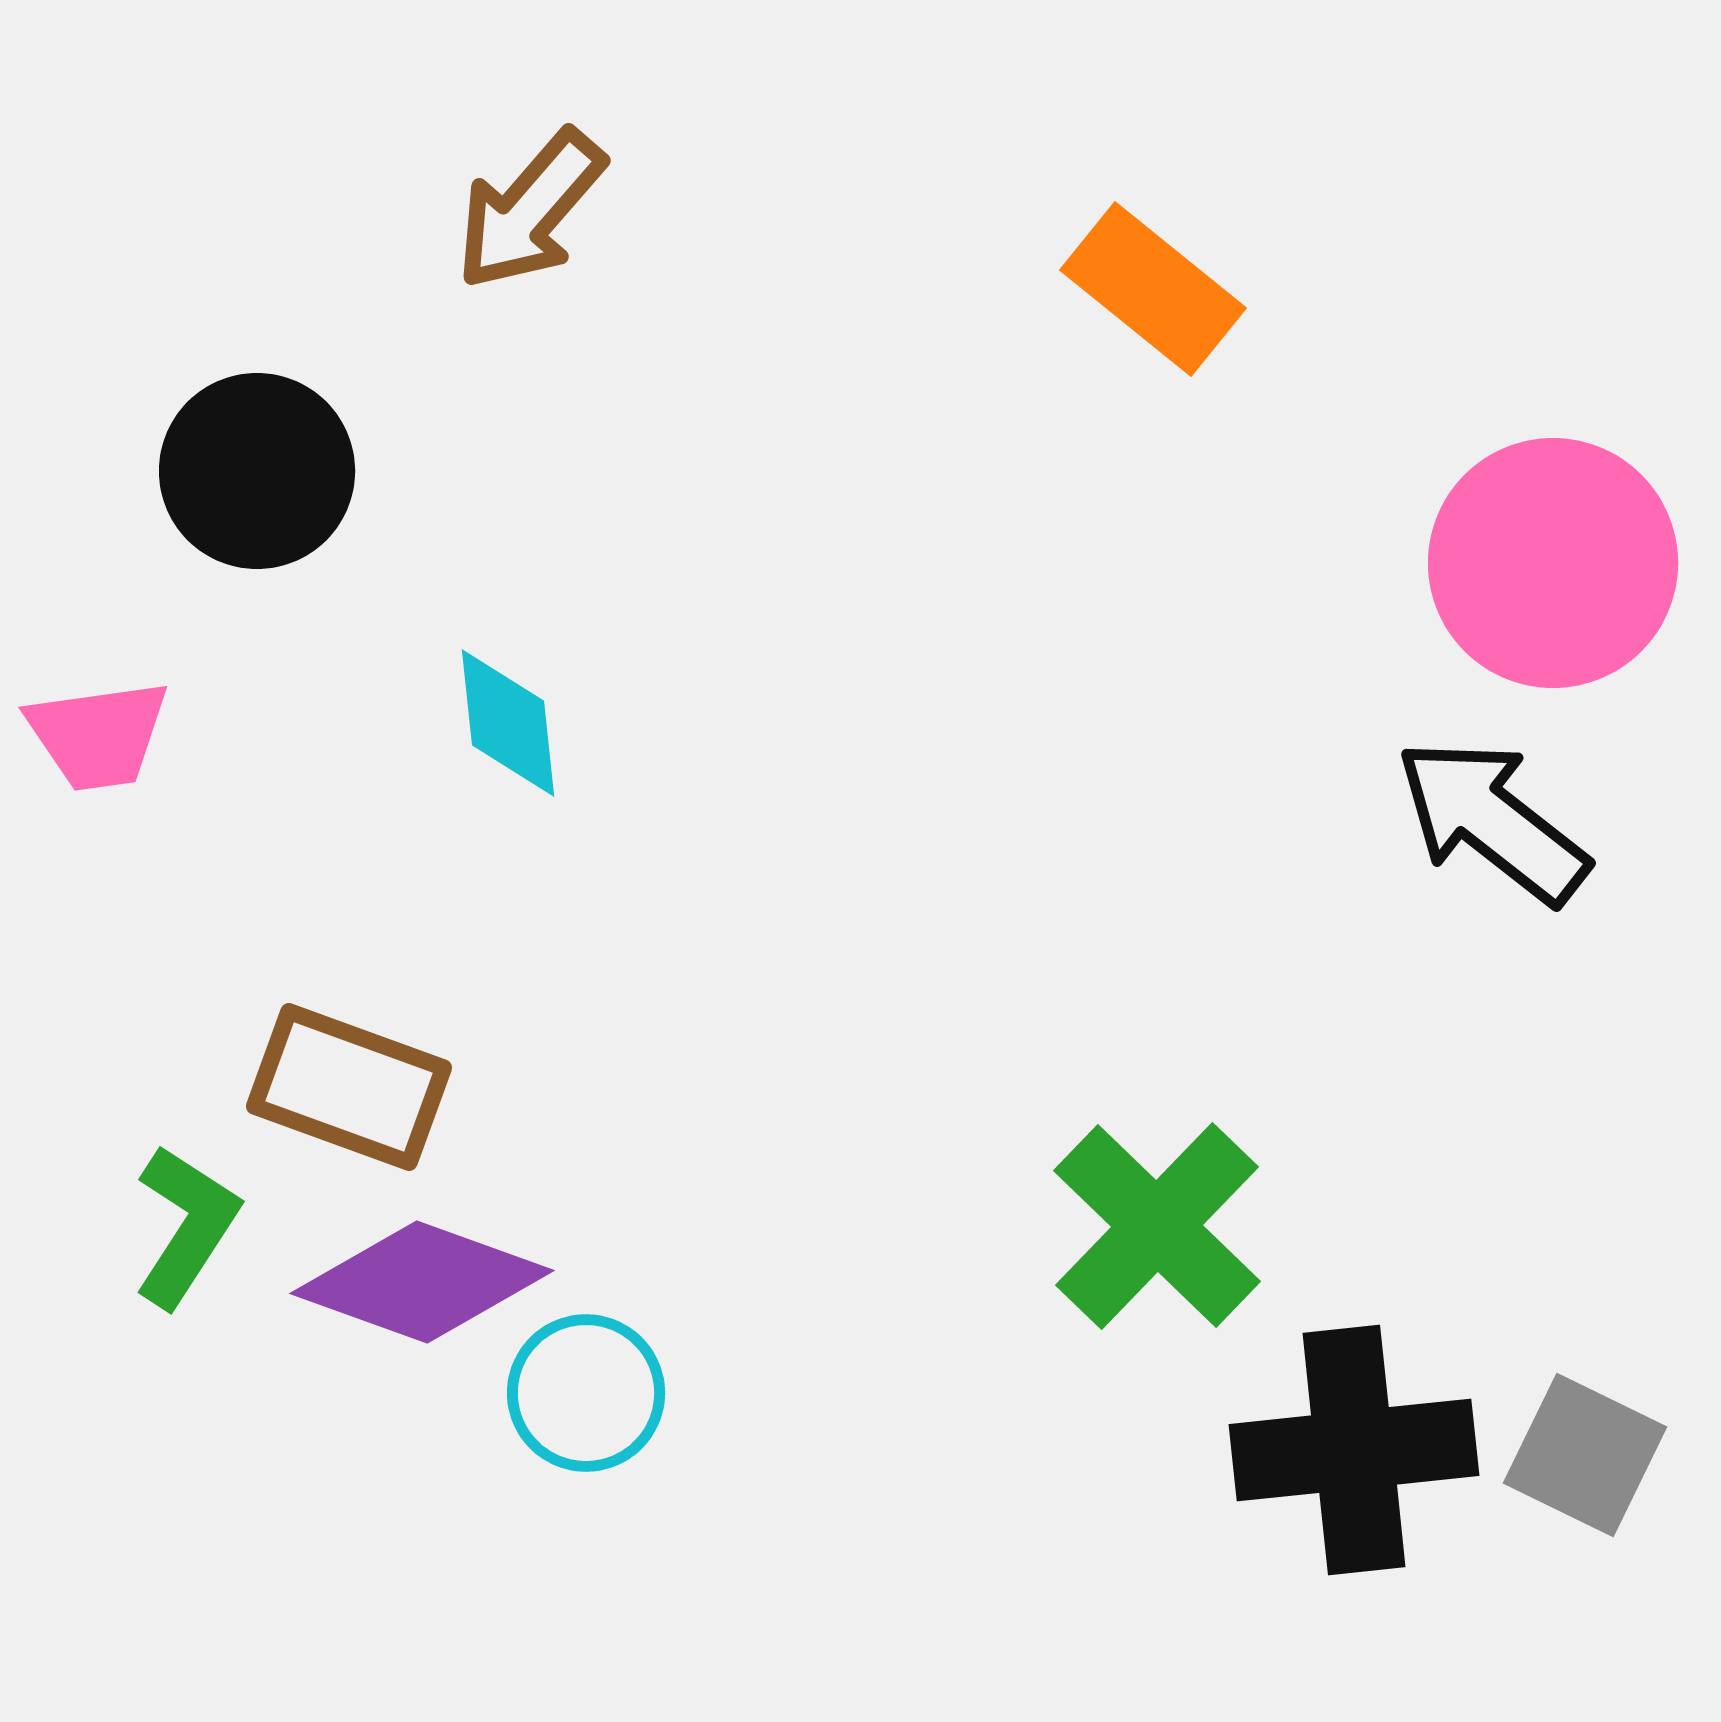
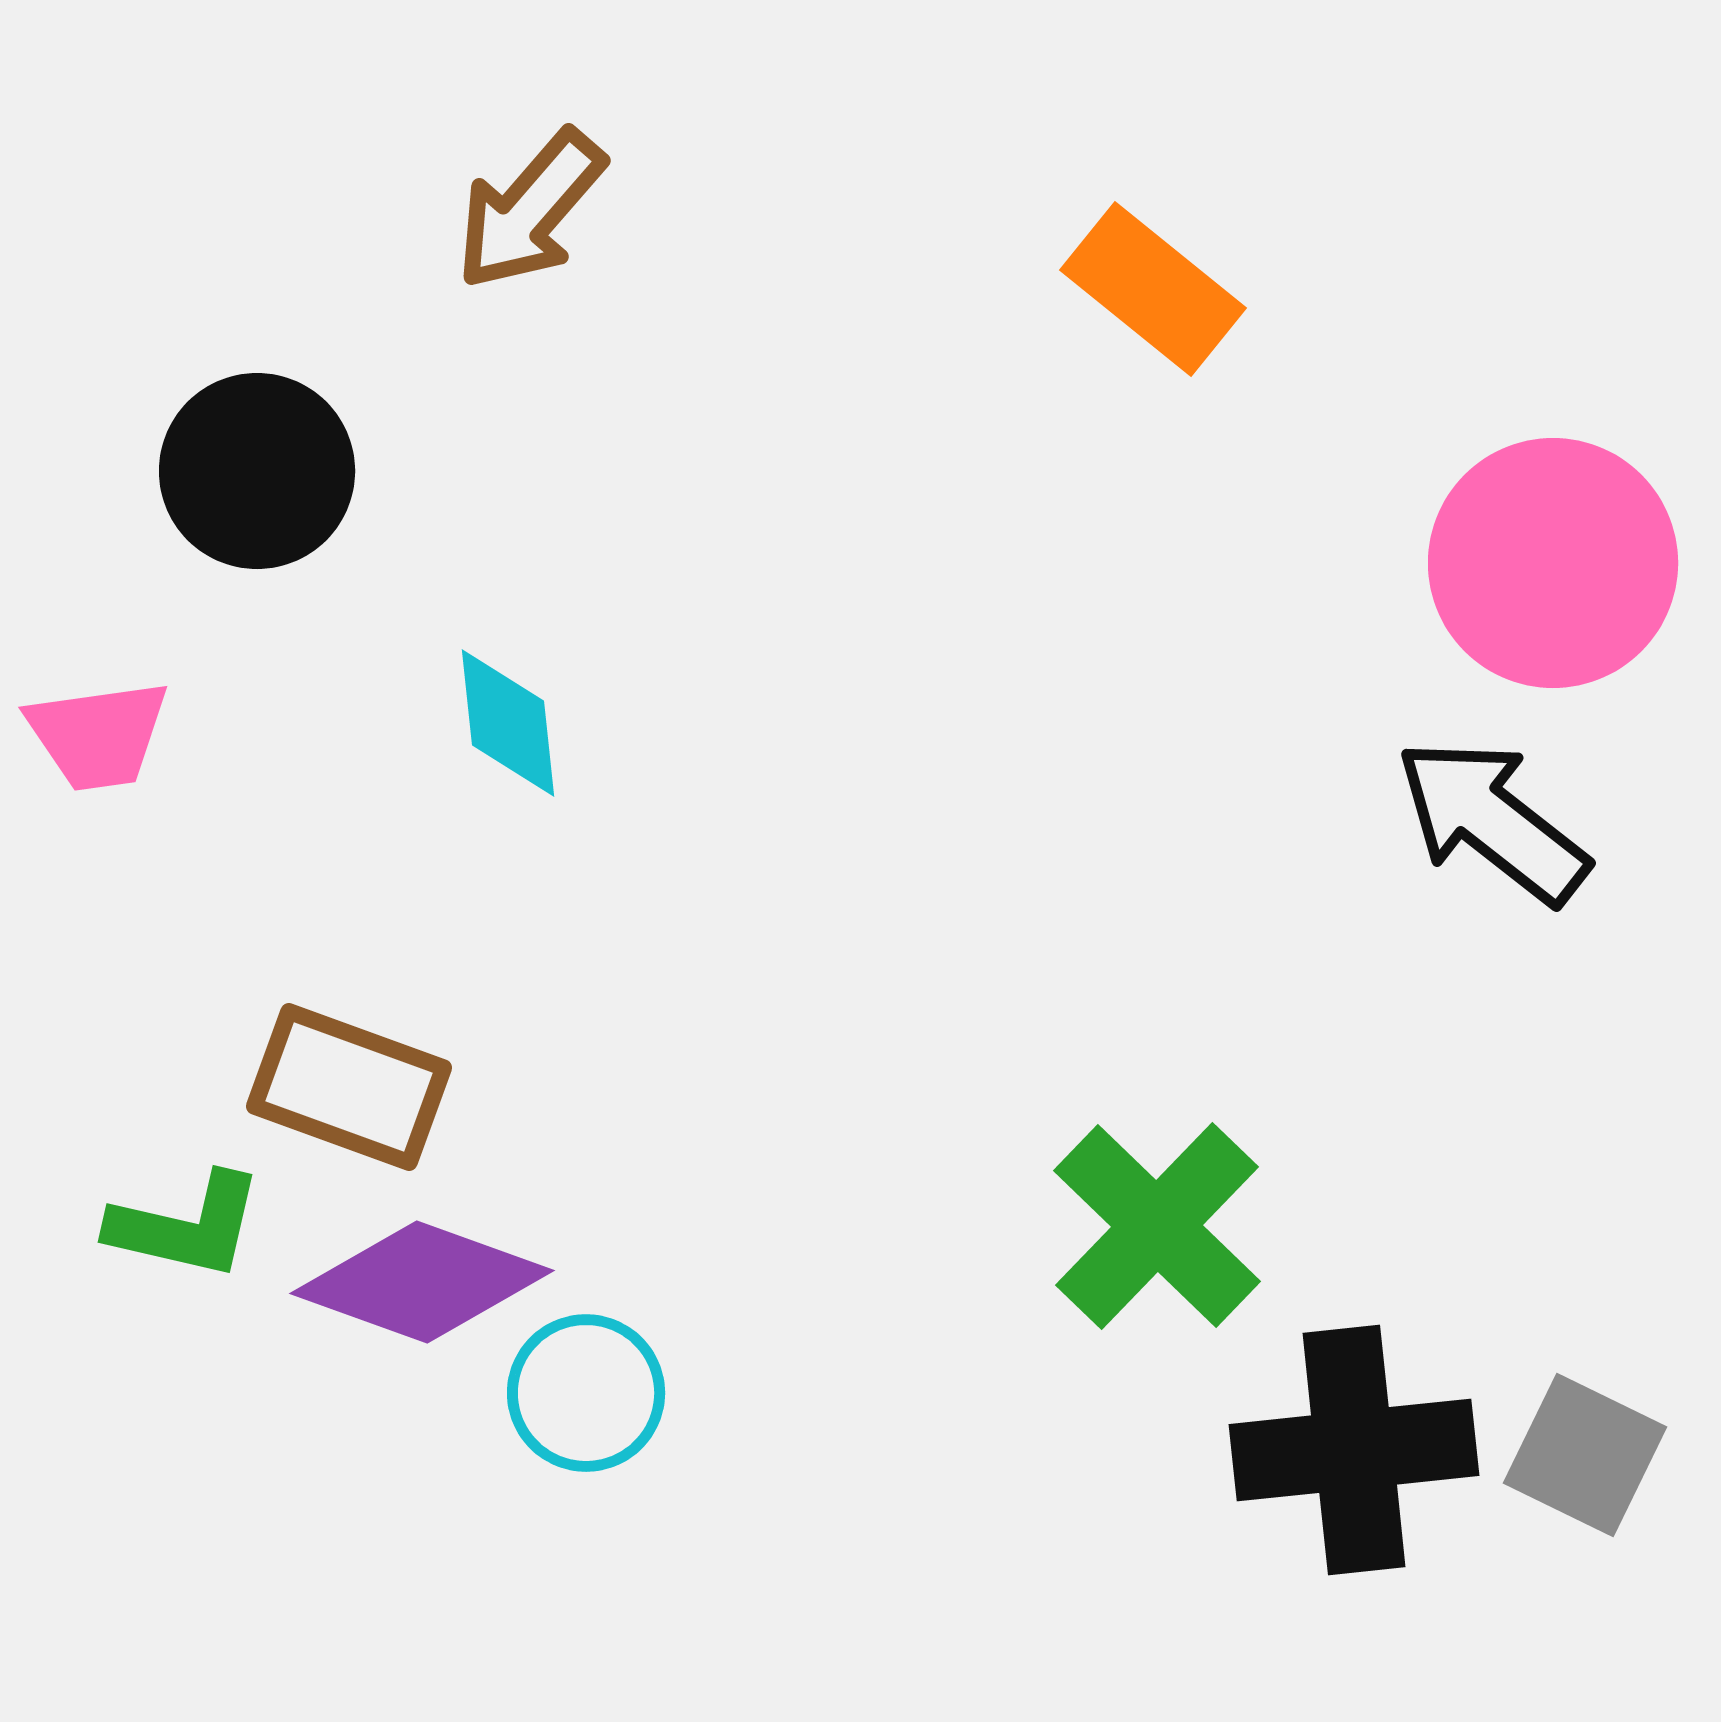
green L-shape: rotated 70 degrees clockwise
